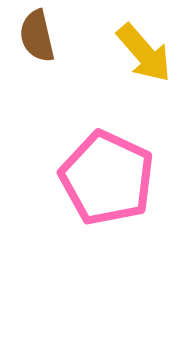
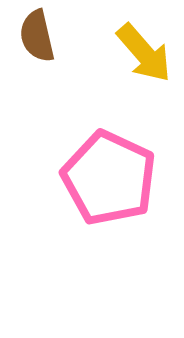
pink pentagon: moved 2 px right
